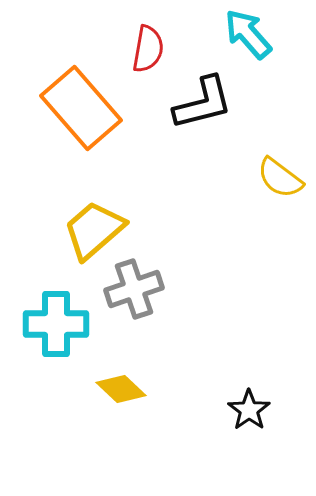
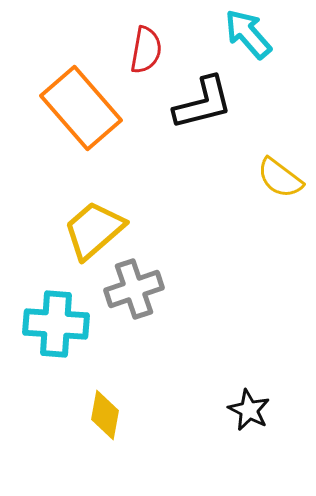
red semicircle: moved 2 px left, 1 px down
cyan cross: rotated 4 degrees clockwise
yellow diamond: moved 16 px left, 26 px down; rotated 57 degrees clockwise
black star: rotated 9 degrees counterclockwise
